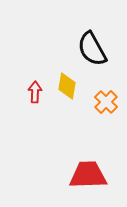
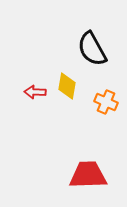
red arrow: rotated 90 degrees counterclockwise
orange cross: rotated 20 degrees counterclockwise
